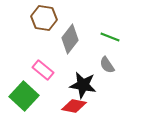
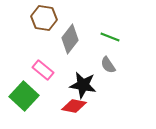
gray semicircle: moved 1 px right
